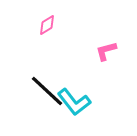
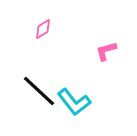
pink diamond: moved 4 px left, 4 px down
black line: moved 8 px left
